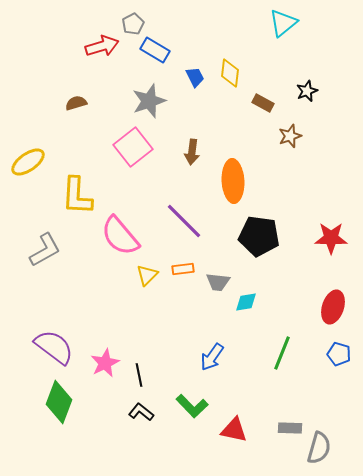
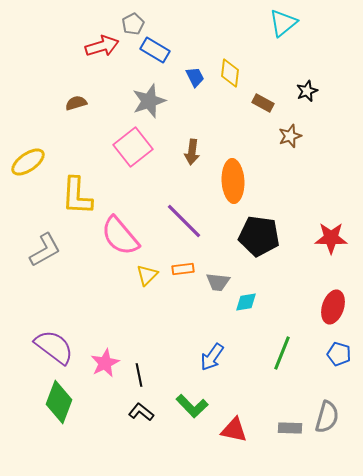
gray semicircle: moved 8 px right, 31 px up
